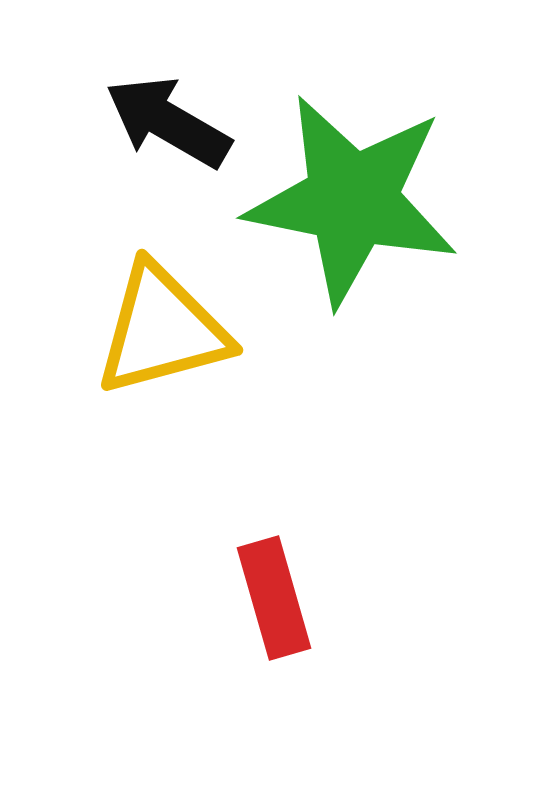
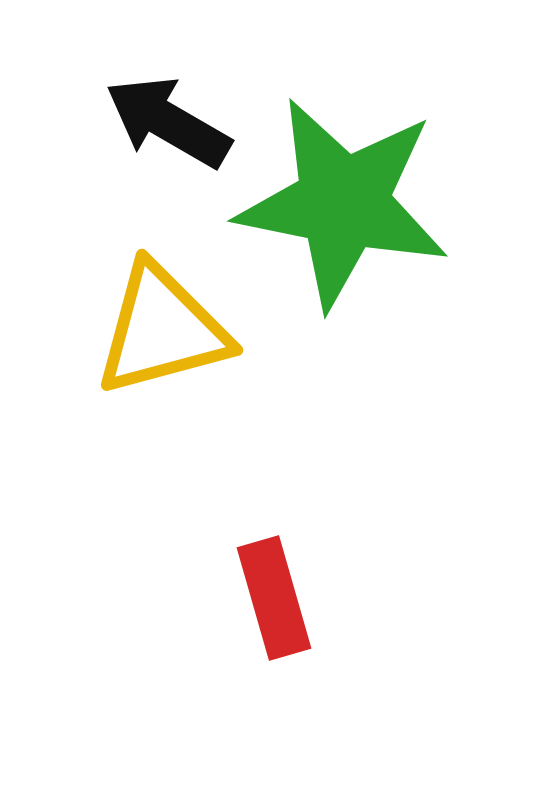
green star: moved 9 px left, 3 px down
